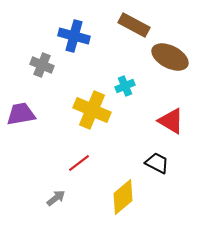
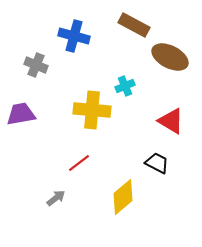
gray cross: moved 6 px left
yellow cross: rotated 18 degrees counterclockwise
